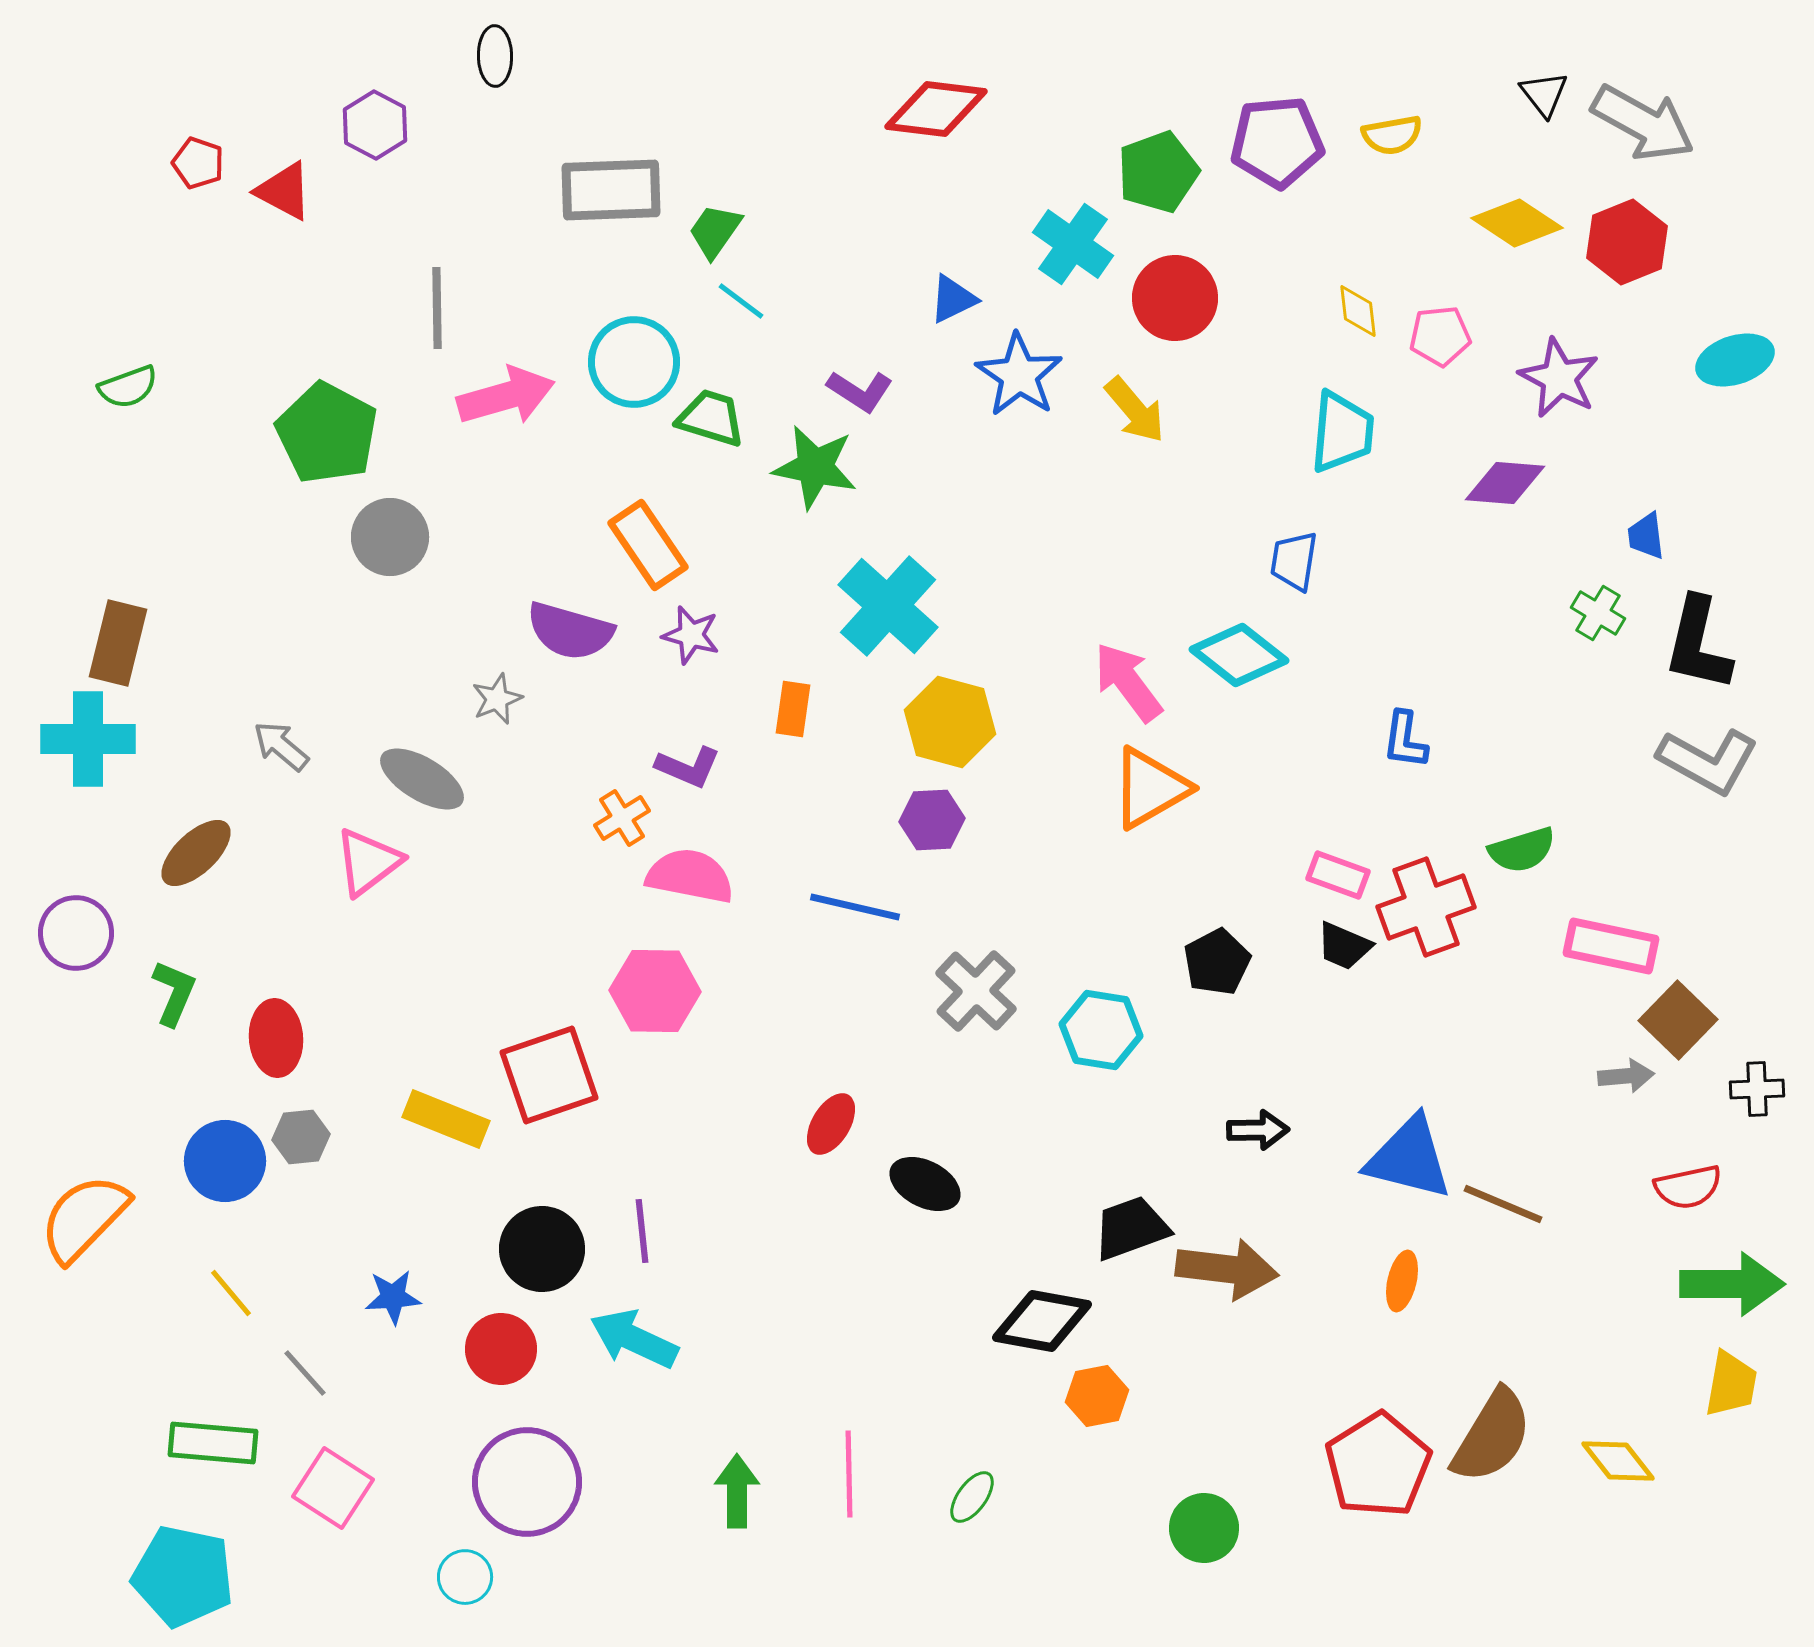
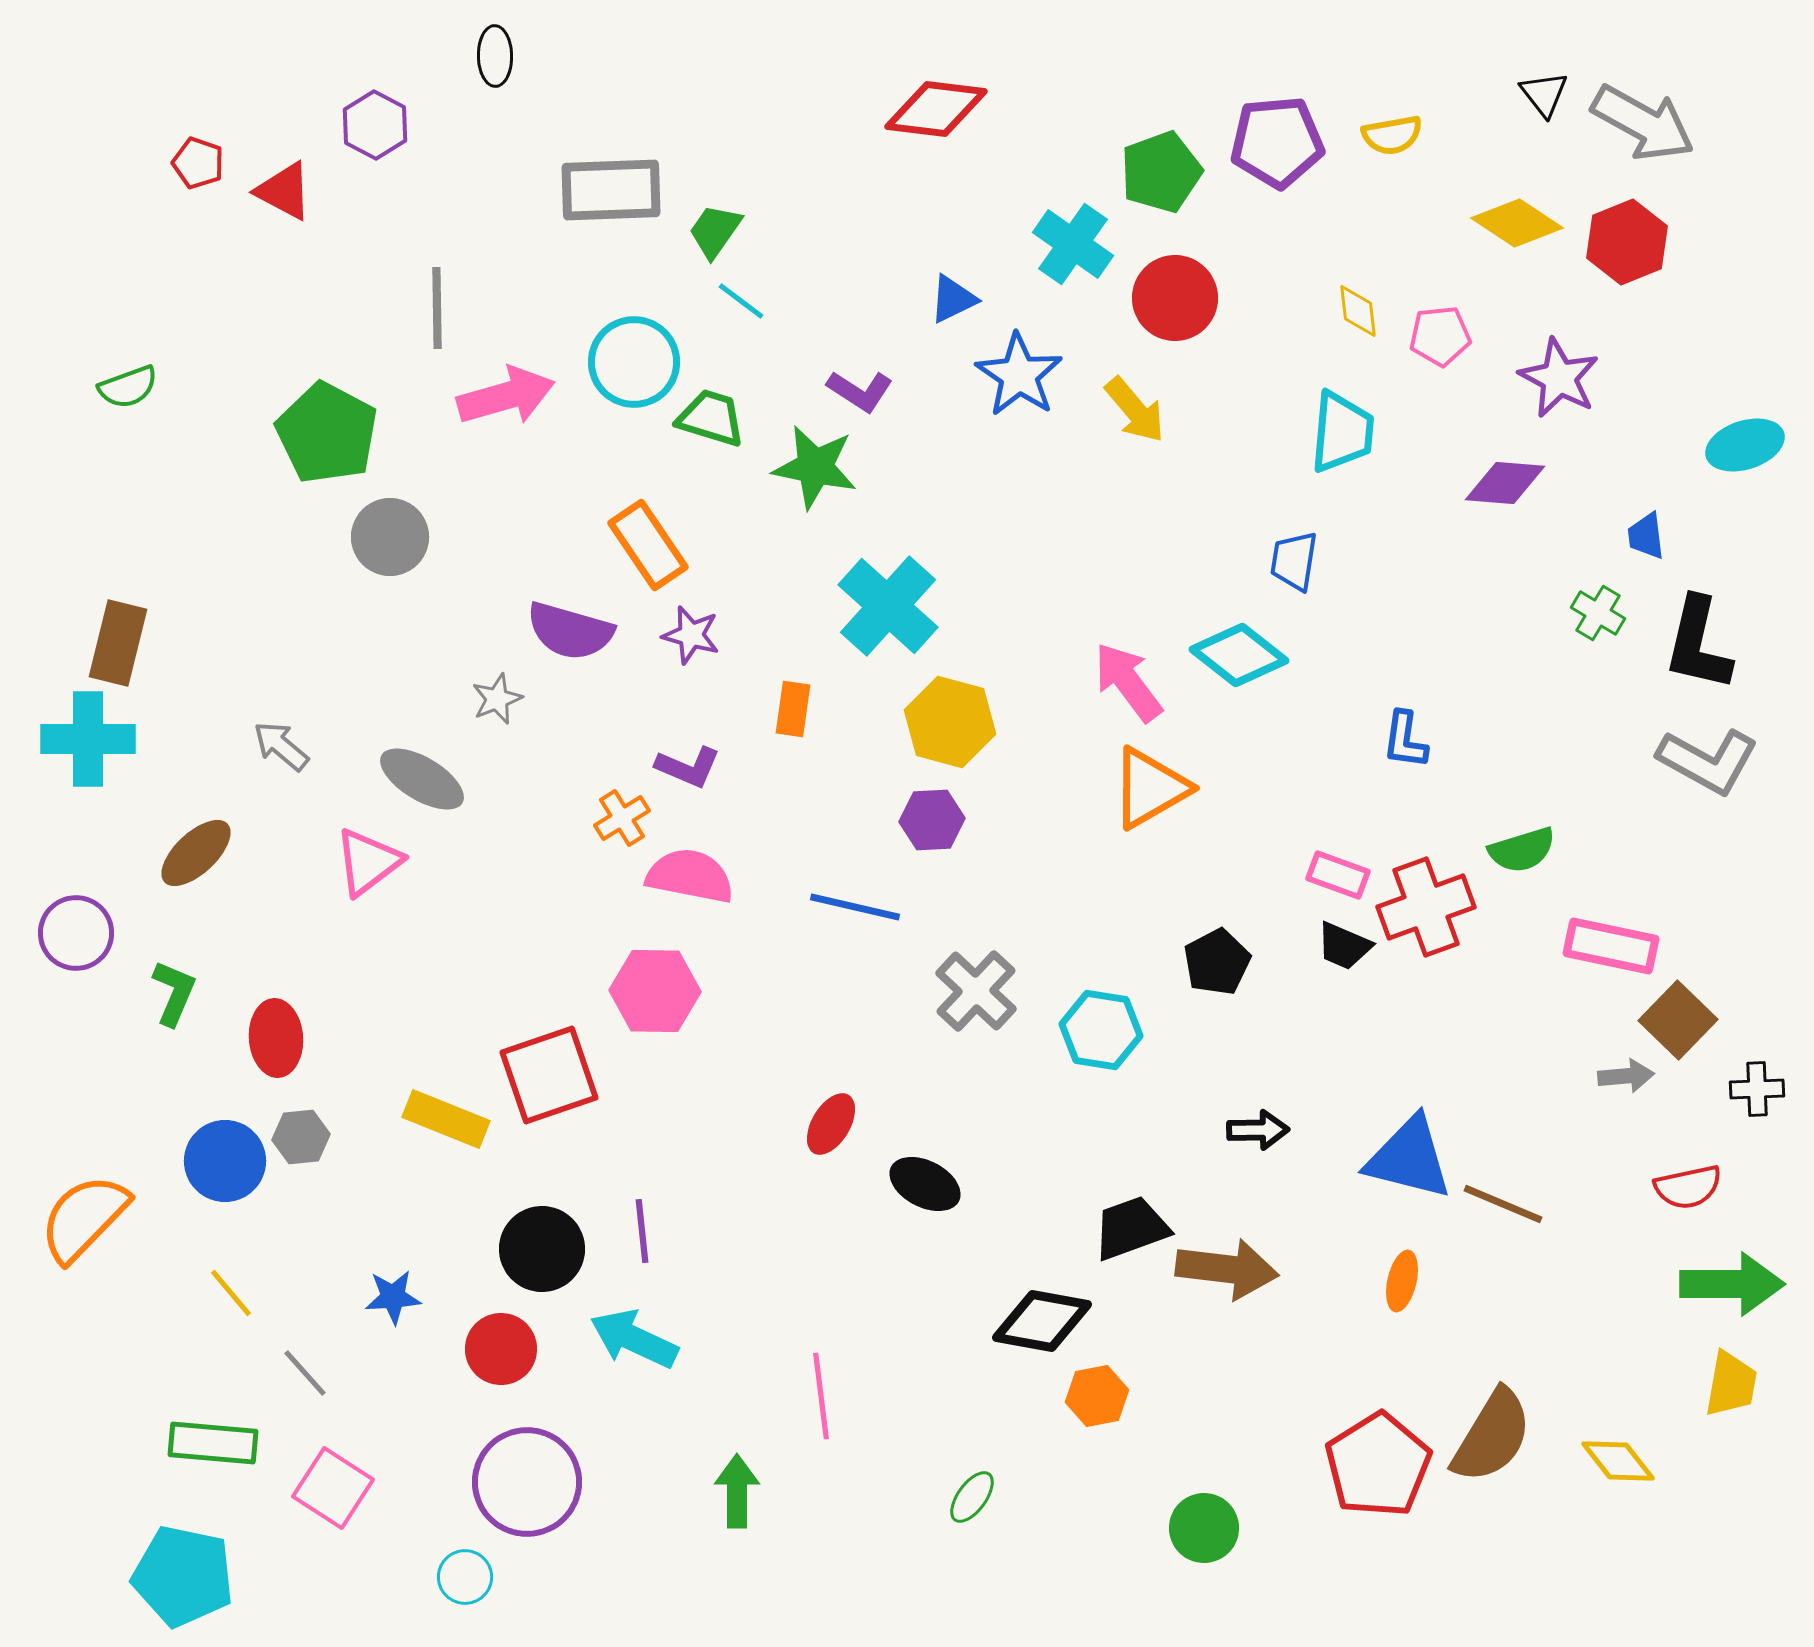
green pentagon at (1158, 172): moved 3 px right
cyan ellipse at (1735, 360): moved 10 px right, 85 px down
pink line at (849, 1474): moved 28 px left, 78 px up; rotated 6 degrees counterclockwise
